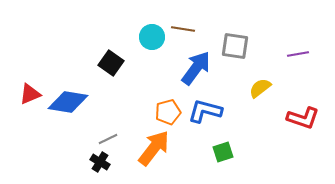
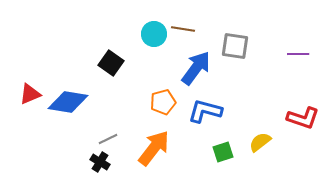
cyan circle: moved 2 px right, 3 px up
purple line: rotated 10 degrees clockwise
yellow semicircle: moved 54 px down
orange pentagon: moved 5 px left, 10 px up
